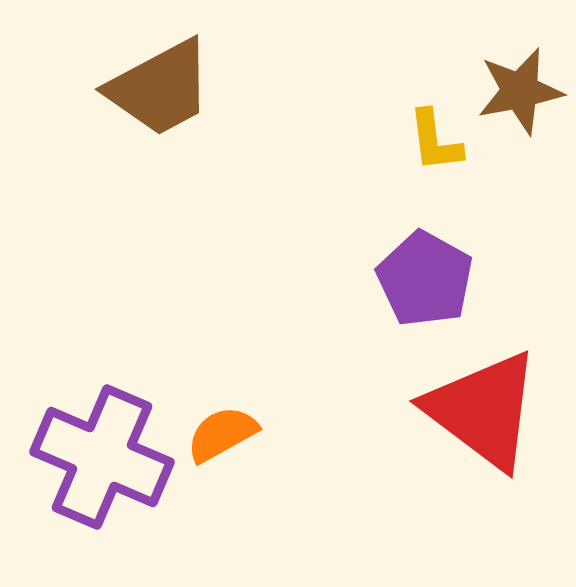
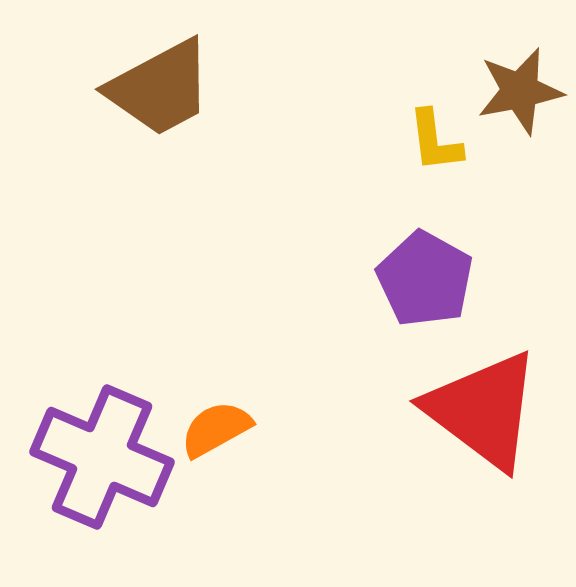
orange semicircle: moved 6 px left, 5 px up
